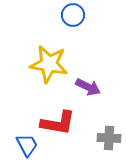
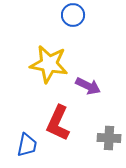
purple arrow: moved 1 px up
red L-shape: rotated 105 degrees clockwise
blue trapezoid: rotated 40 degrees clockwise
